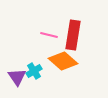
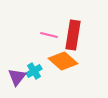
purple triangle: rotated 12 degrees clockwise
